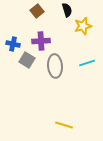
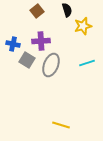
gray ellipse: moved 4 px left, 1 px up; rotated 25 degrees clockwise
yellow line: moved 3 px left
